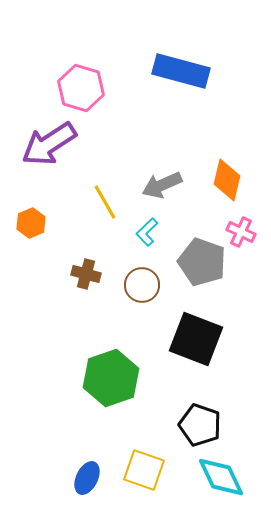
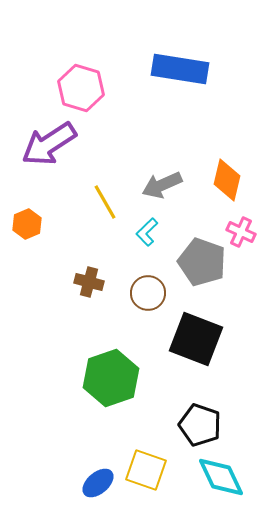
blue rectangle: moved 1 px left, 2 px up; rotated 6 degrees counterclockwise
orange hexagon: moved 4 px left, 1 px down
brown cross: moved 3 px right, 8 px down
brown circle: moved 6 px right, 8 px down
yellow square: moved 2 px right
blue ellipse: moved 11 px right, 5 px down; rotated 24 degrees clockwise
